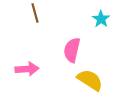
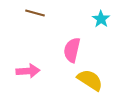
brown line: rotated 60 degrees counterclockwise
pink arrow: moved 1 px right, 2 px down
